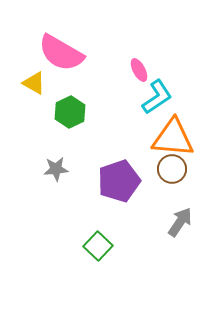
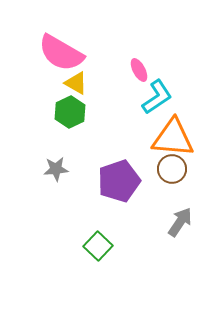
yellow triangle: moved 42 px right
